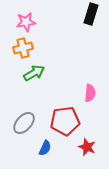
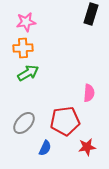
orange cross: rotated 12 degrees clockwise
green arrow: moved 6 px left
pink semicircle: moved 1 px left
red star: rotated 30 degrees counterclockwise
